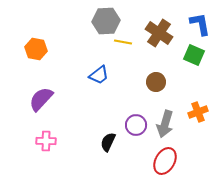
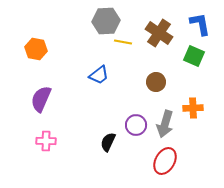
green square: moved 1 px down
purple semicircle: rotated 20 degrees counterclockwise
orange cross: moved 5 px left, 4 px up; rotated 18 degrees clockwise
